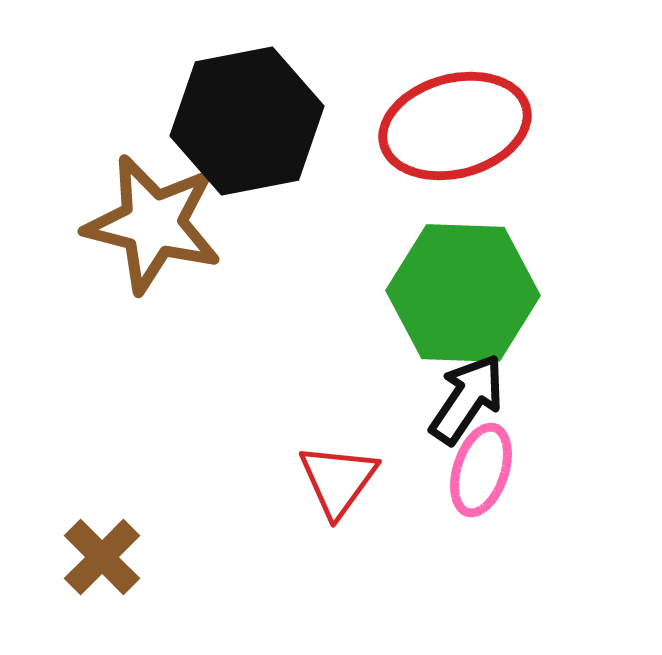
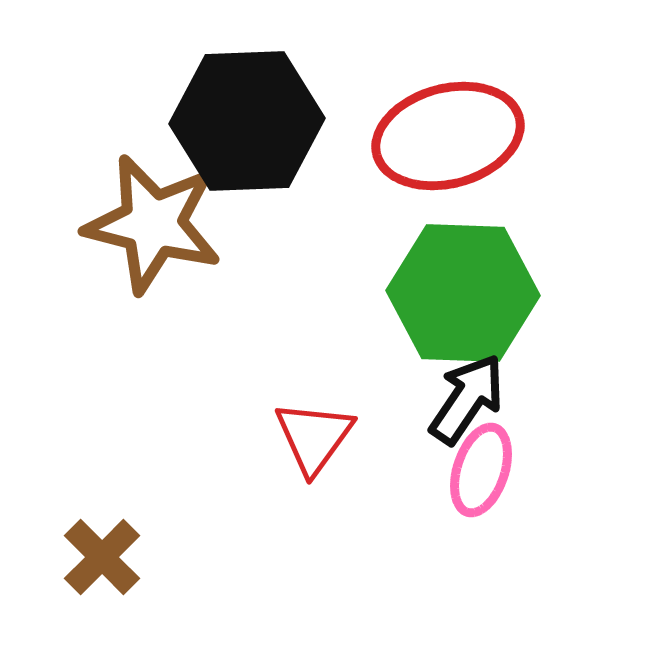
black hexagon: rotated 9 degrees clockwise
red ellipse: moved 7 px left, 10 px down
red triangle: moved 24 px left, 43 px up
